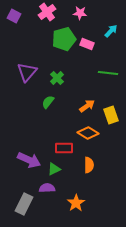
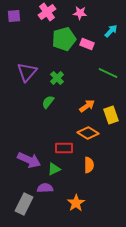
purple square: rotated 32 degrees counterclockwise
green line: rotated 18 degrees clockwise
purple semicircle: moved 2 px left
